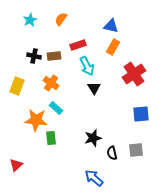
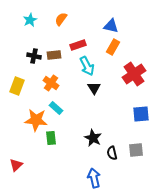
brown rectangle: moved 1 px up
black star: rotated 30 degrees counterclockwise
blue arrow: rotated 36 degrees clockwise
